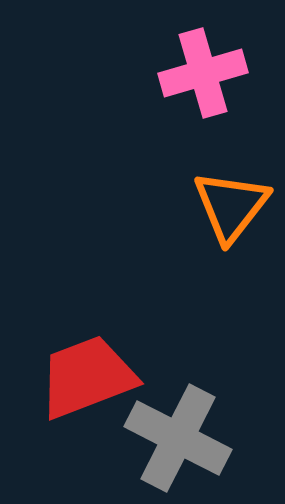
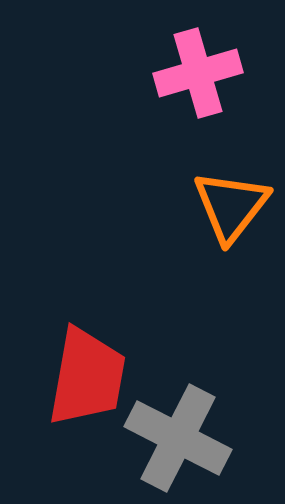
pink cross: moved 5 px left
red trapezoid: rotated 121 degrees clockwise
